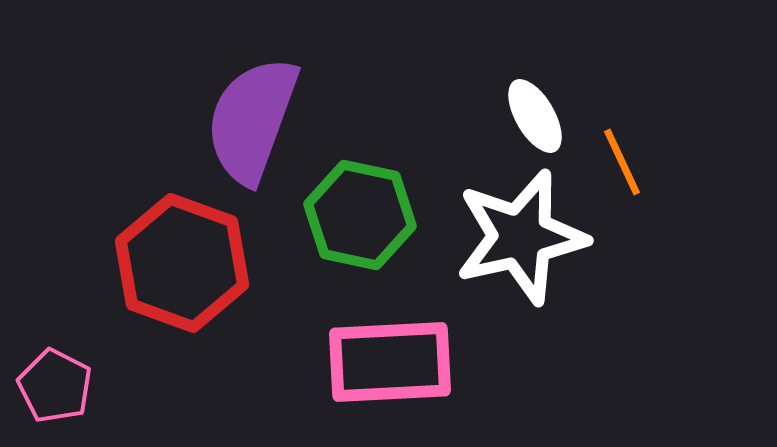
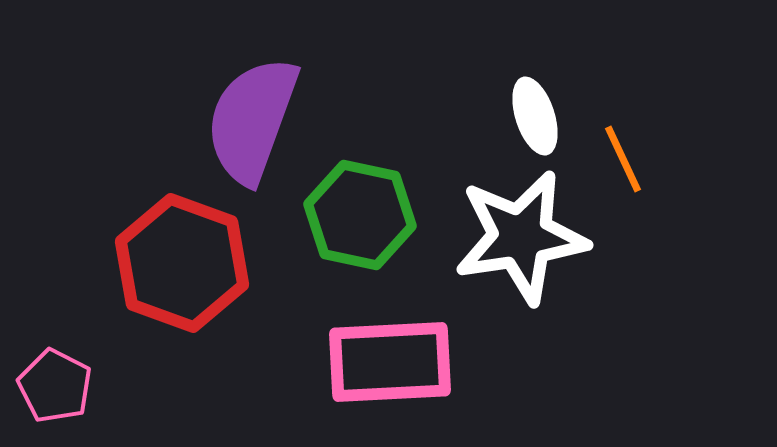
white ellipse: rotated 12 degrees clockwise
orange line: moved 1 px right, 3 px up
white star: rotated 4 degrees clockwise
